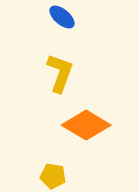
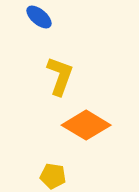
blue ellipse: moved 23 px left
yellow L-shape: moved 3 px down
